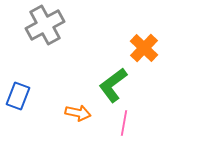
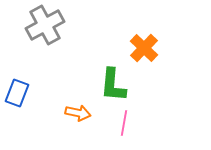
green L-shape: rotated 48 degrees counterclockwise
blue rectangle: moved 1 px left, 3 px up
